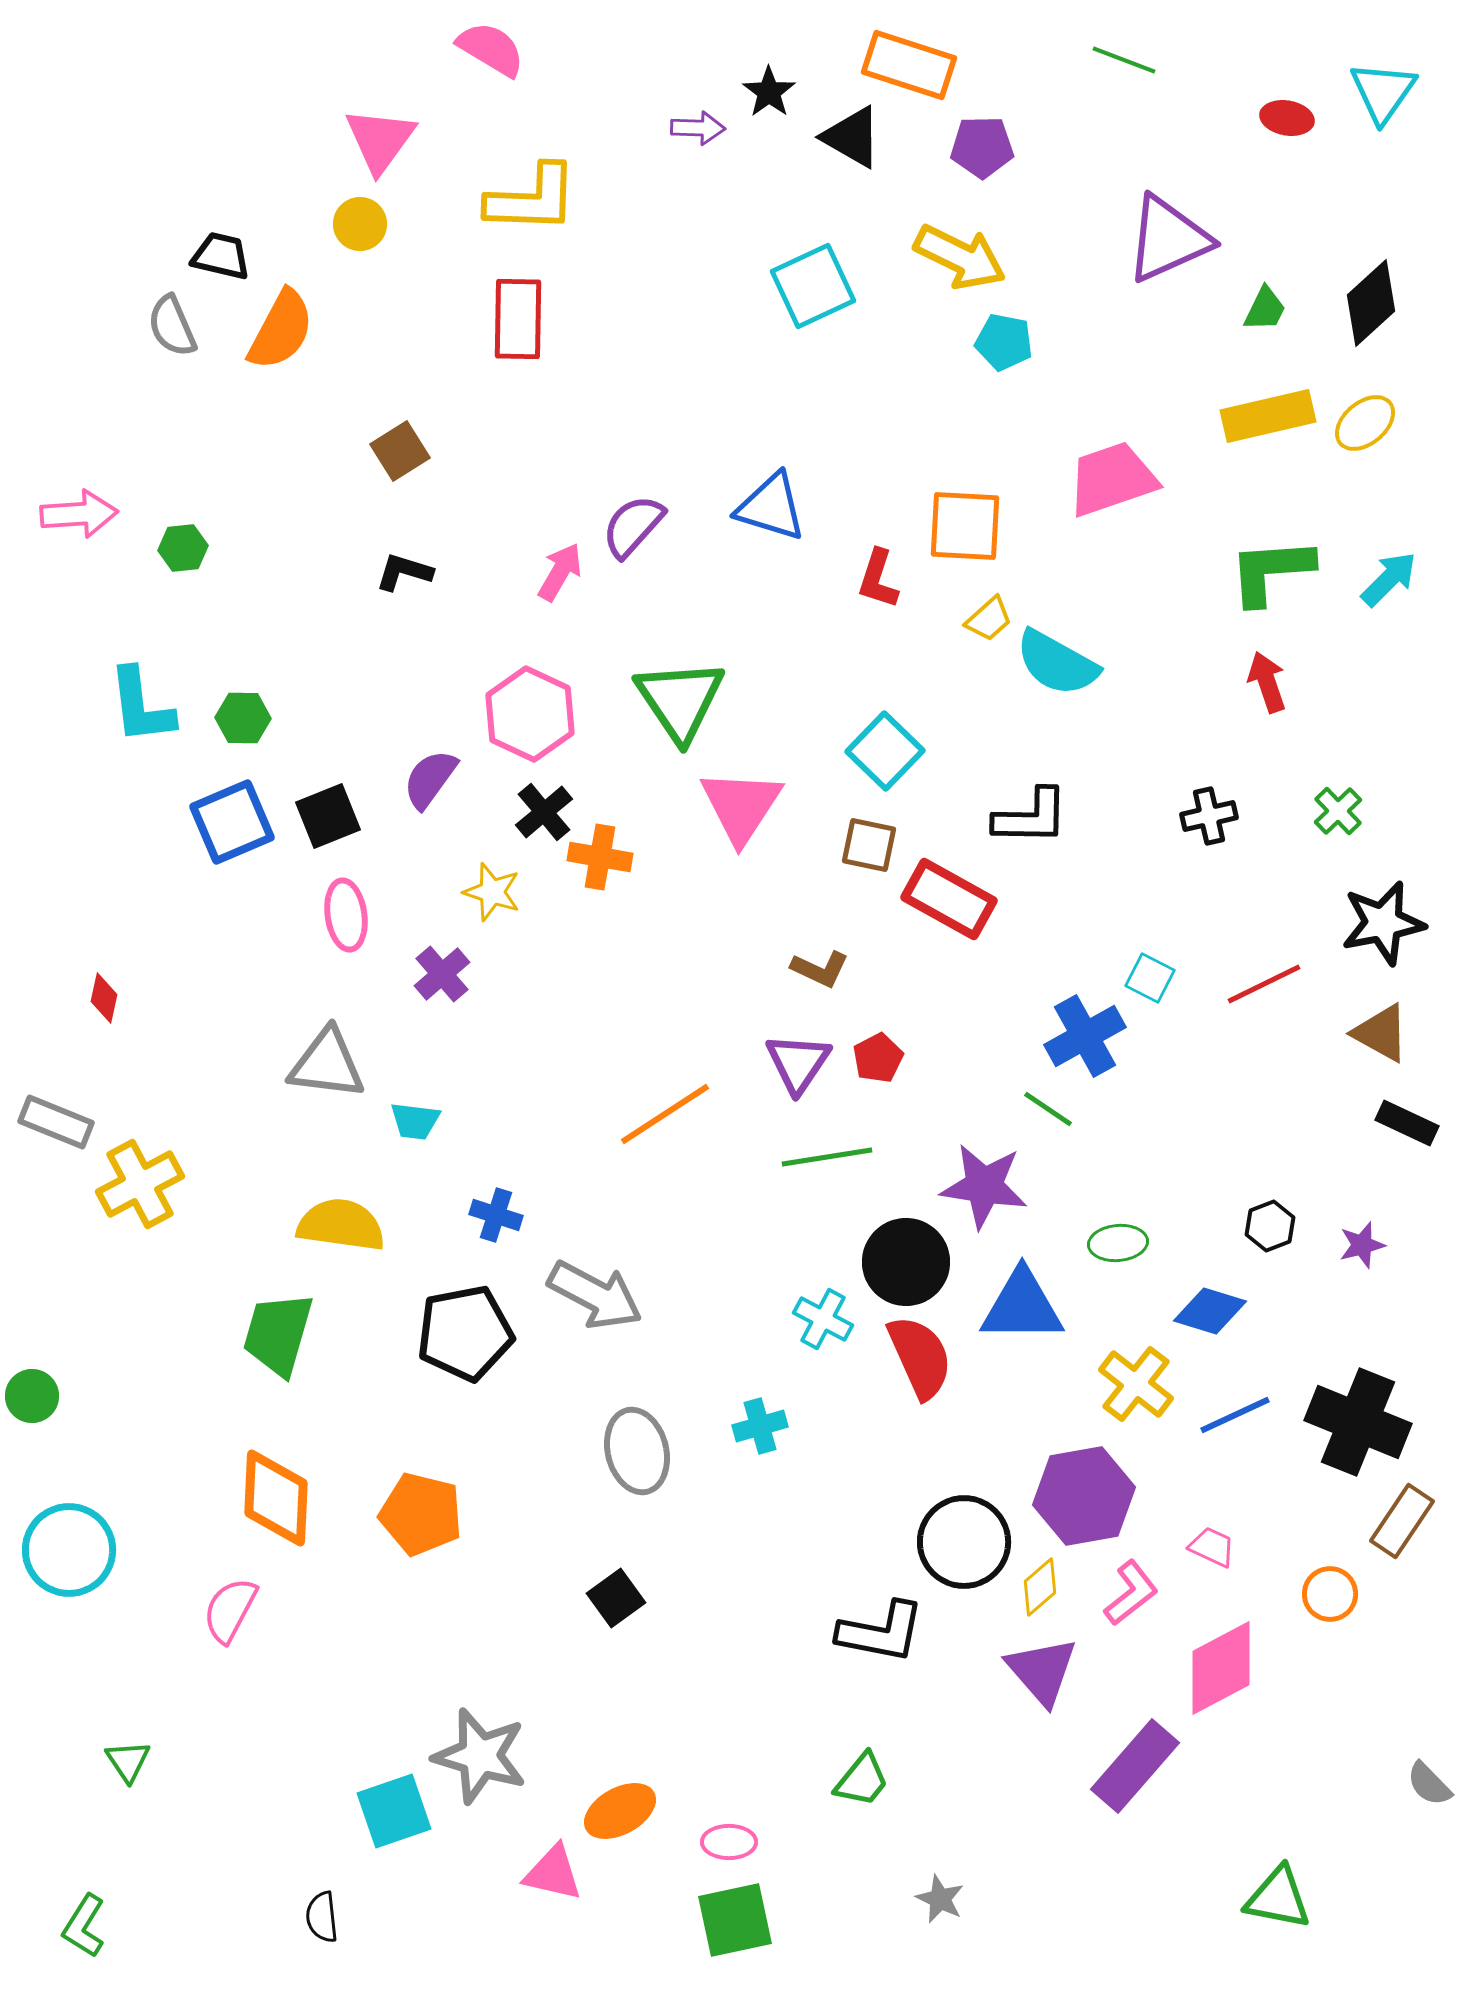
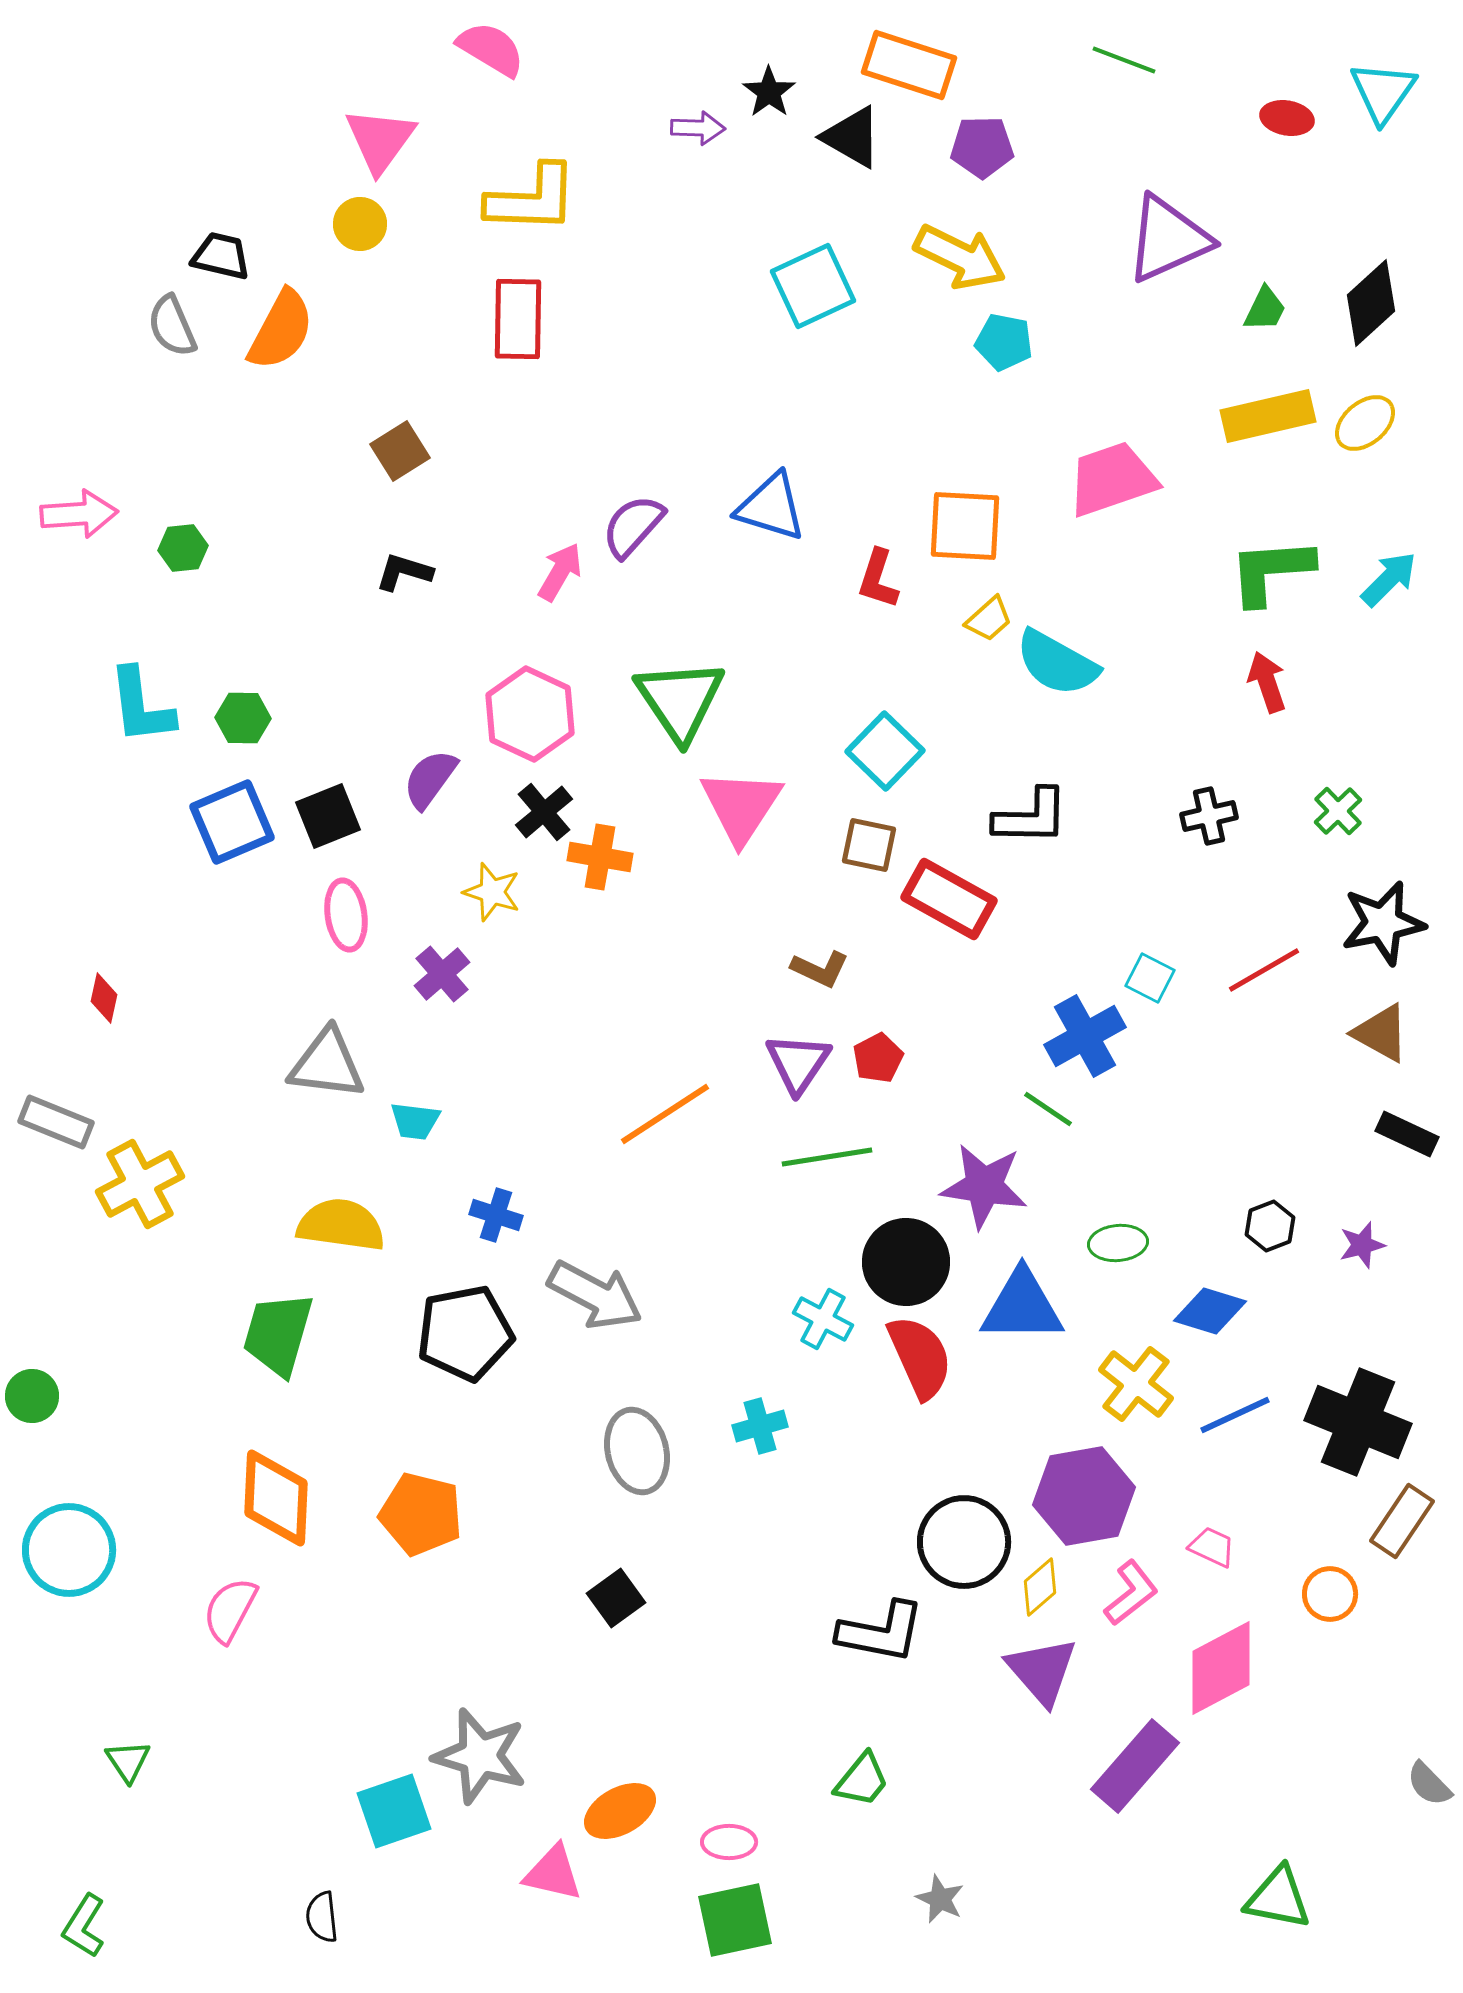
red line at (1264, 984): moved 14 px up; rotated 4 degrees counterclockwise
black rectangle at (1407, 1123): moved 11 px down
